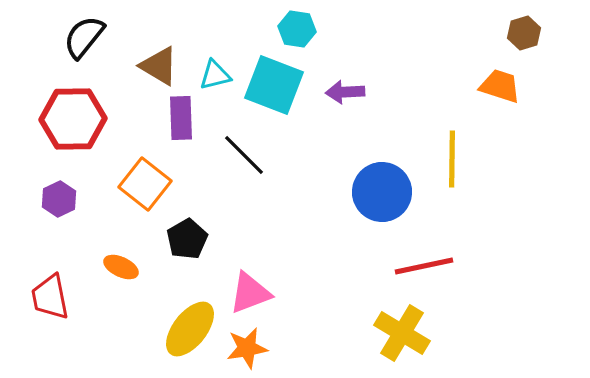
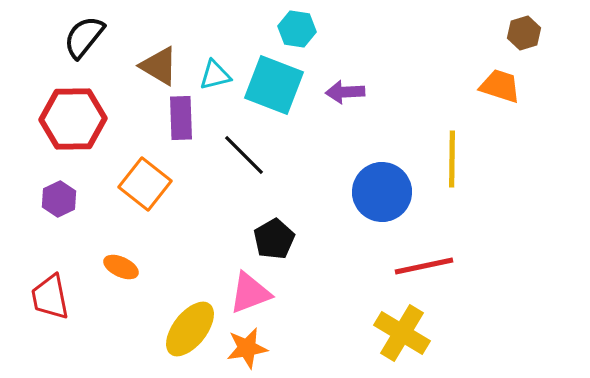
black pentagon: moved 87 px right
